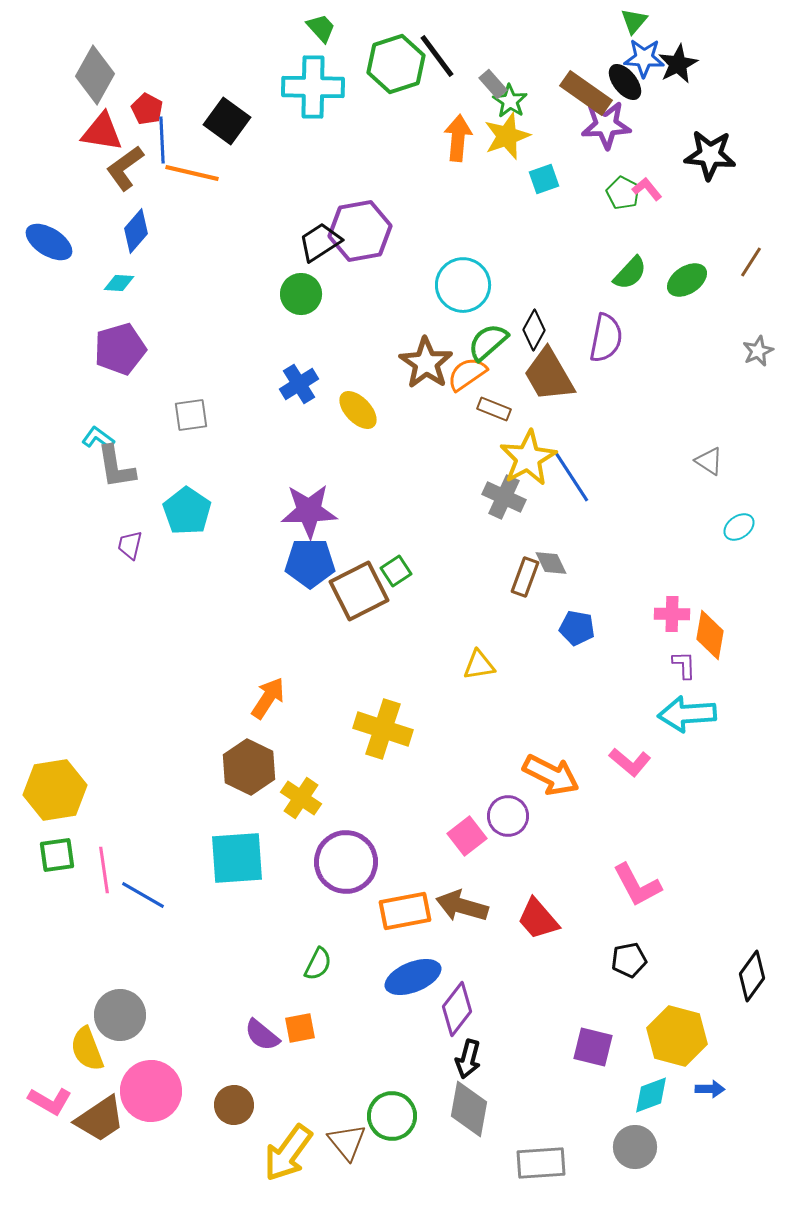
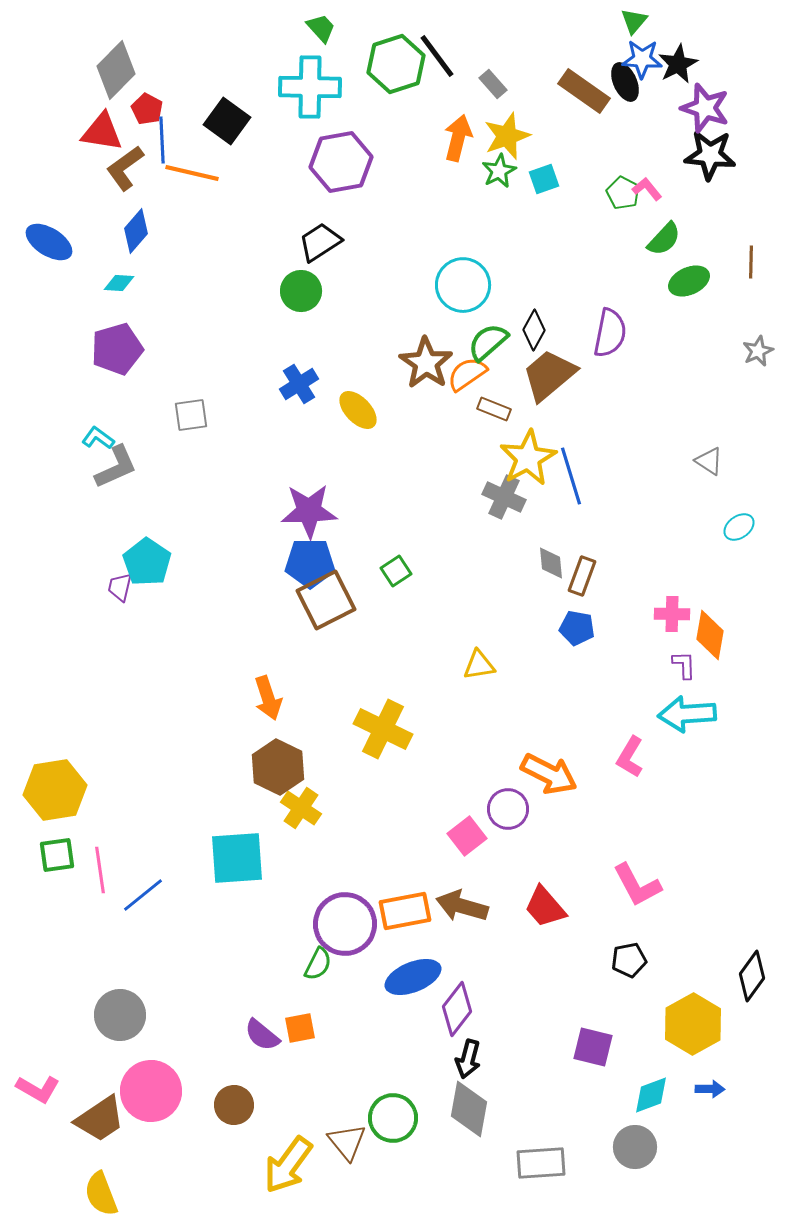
blue star at (644, 58): moved 2 px left, 1 px down
gray diamond at (95, 75): moved 21 px right, 5 px up; rotated 16 degrees clockwise
black ellipse at (625, 82): rotated 15 degrees clockwise
cyan cross at (313, 87): moved 3 px left
brown rectangle at (586, 93): moved 2 px left, 2 px up
green star at (510, 101): moved 11 px left, 70 px down; rotated 12 degrees clockwise
purple star at (606, 125): moved 99 px right, 17 px up; rotated 21 degrees clockwise
orange arrow at (458, 138): rotated 9 degrees clockwise
purple hexagon at (360, 231): moved 19 px left, 69 px up
brown line at (751, 262): rotated 32 degrees counterclockwise
green semicircle at (630, 273): moved 34 px right, 34 px up
green ellipse at (687, 280): moved 2 px right, 1 px down; rotated 9 degrees clockwise
green circle at (301, 294): moved 3 px up
purple semicircle at (606, 338): moved 4 px right, 5 px up
purple pentagon at (120, 349): moved 3 px left
brown trapezoid at (549, 375): rotated 80 degrees clockwise
gray L-shape at (116, 467): rotated 105 degrees counterclockwise
blue line at (571, 476): rotated 16 degrees clockwise
cyan pentagon at (187, 511): moved 40 px left, 51 px down
purple trapezoid at (130, 545): moved 10 px left, 42 px down
gray diamond at (551, 563): rotated 20 degrees clockwise
brown rectangle at (525, 577): moved 57 px right, 1 px up
brown square at (359, 591): moved 33 px left, 9 px down
orange arrow at (268, 698): rotated 129 degrees clockwise
yellow cross at (383, 729): rotated 8 degrees clockwise
pink L-shape at (630, 762): moved 5 px up; rotated 81 degrees clockwise
brown hexagon at (249, 767): moved 29 px right
orange arrow at (551, 775): moved 2 px left, 1 px up
yellow cross at (301, 798): moved 10 px down
purple circle at (508, 816): moved 7 px up
purple circle at (346, 862): moved 1 px left, 62 px down
pink line at (104, 870): moved 4 px left
blue line at (143, 895): rotated 69 degrees counterclockwise
red trapezoid at (538, 919): moved 7 px right, 12 px up
yellow hexagon at (677, 1036): moved 16 px right, 12 px up; rotated 16 degrees clockwise
yellow semicircle at (87, 1049): moved 14 px right, 145 px down
pink L-shape at (50, 1101): moved 12 px left, 12 px up
green circle at (392, 1116): moved 1 px right, 2 px down
yellow arrow at (288, 1153): moved 12 px down
